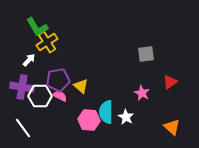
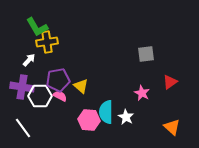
yellow cross: rotated 25 degrees clockwise
